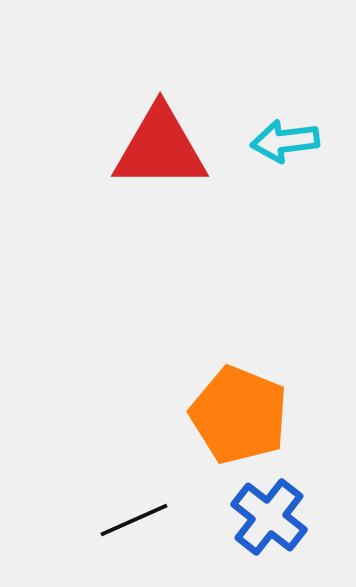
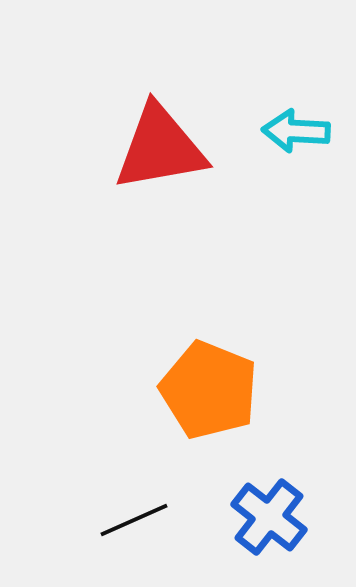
cyan arrow: moved 11 px right, 10 px up; rotated 10 degrees clockwise
red triangle: rotated 10 degrees counterclockwise
orange pentagon: moved 30 px left, 25 px up
